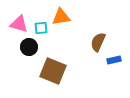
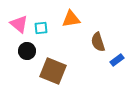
orange triangle: moved 10 px right, 2 px down
pink triangle: rotated 24 degrees clockwise
brown semicircle: rotated 42 degrees counterclockwise
black circle: moved 2 px left, 4 px down
blue rectangle: moved 3 px right; rotated 24 degrees counterclockwise
